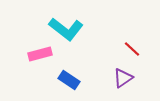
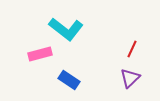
red line: rotated 72 degrees clockwise
purple triangle: moved 7 px right; rotated 10 degrees counterclockwise
